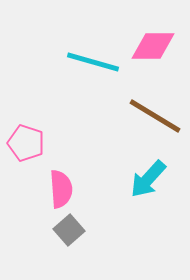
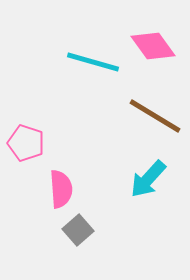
pink diamond: rotated 54 degrees clockwise
gray square: moved 9 px right
